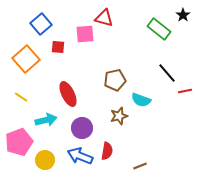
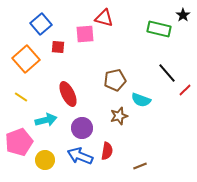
green rectangle: rotated 25 degrees counterclockwise
red line: moved 1 px up; rotated 32 degrees counterclockwise
